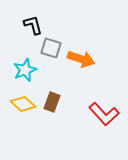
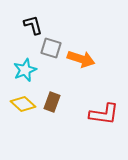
red L-shape: rotated 40 degrees counterclockwise
